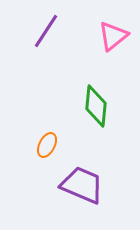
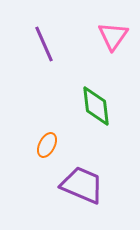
purple line: moved 2 px left, 13 px down; rotated 57 degrees counterclockwise
pink triangle: rotated 16 degrees counterclockwise
green diamond: rotated 12 degrees counterclockwise
